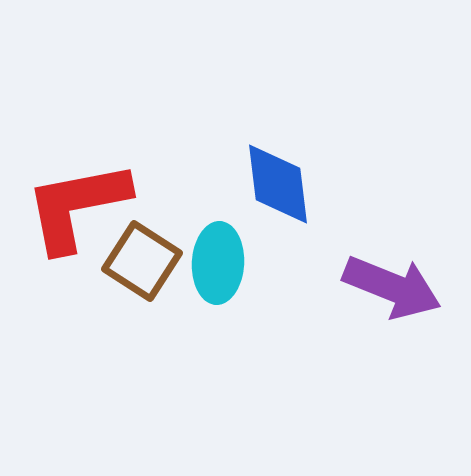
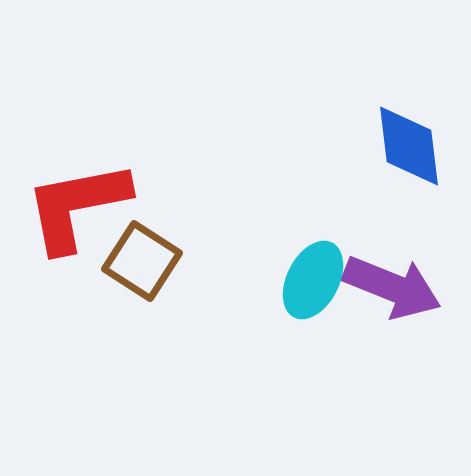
blue diamond: moved 131 px right, 38 px up
cyan ellipse: moved 95 px right, 17 px down; rotated 24 degrees clockwise
